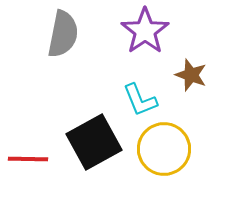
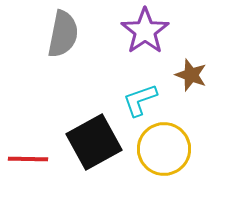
cyan L-shape: rotated 93 degrees clockwise
